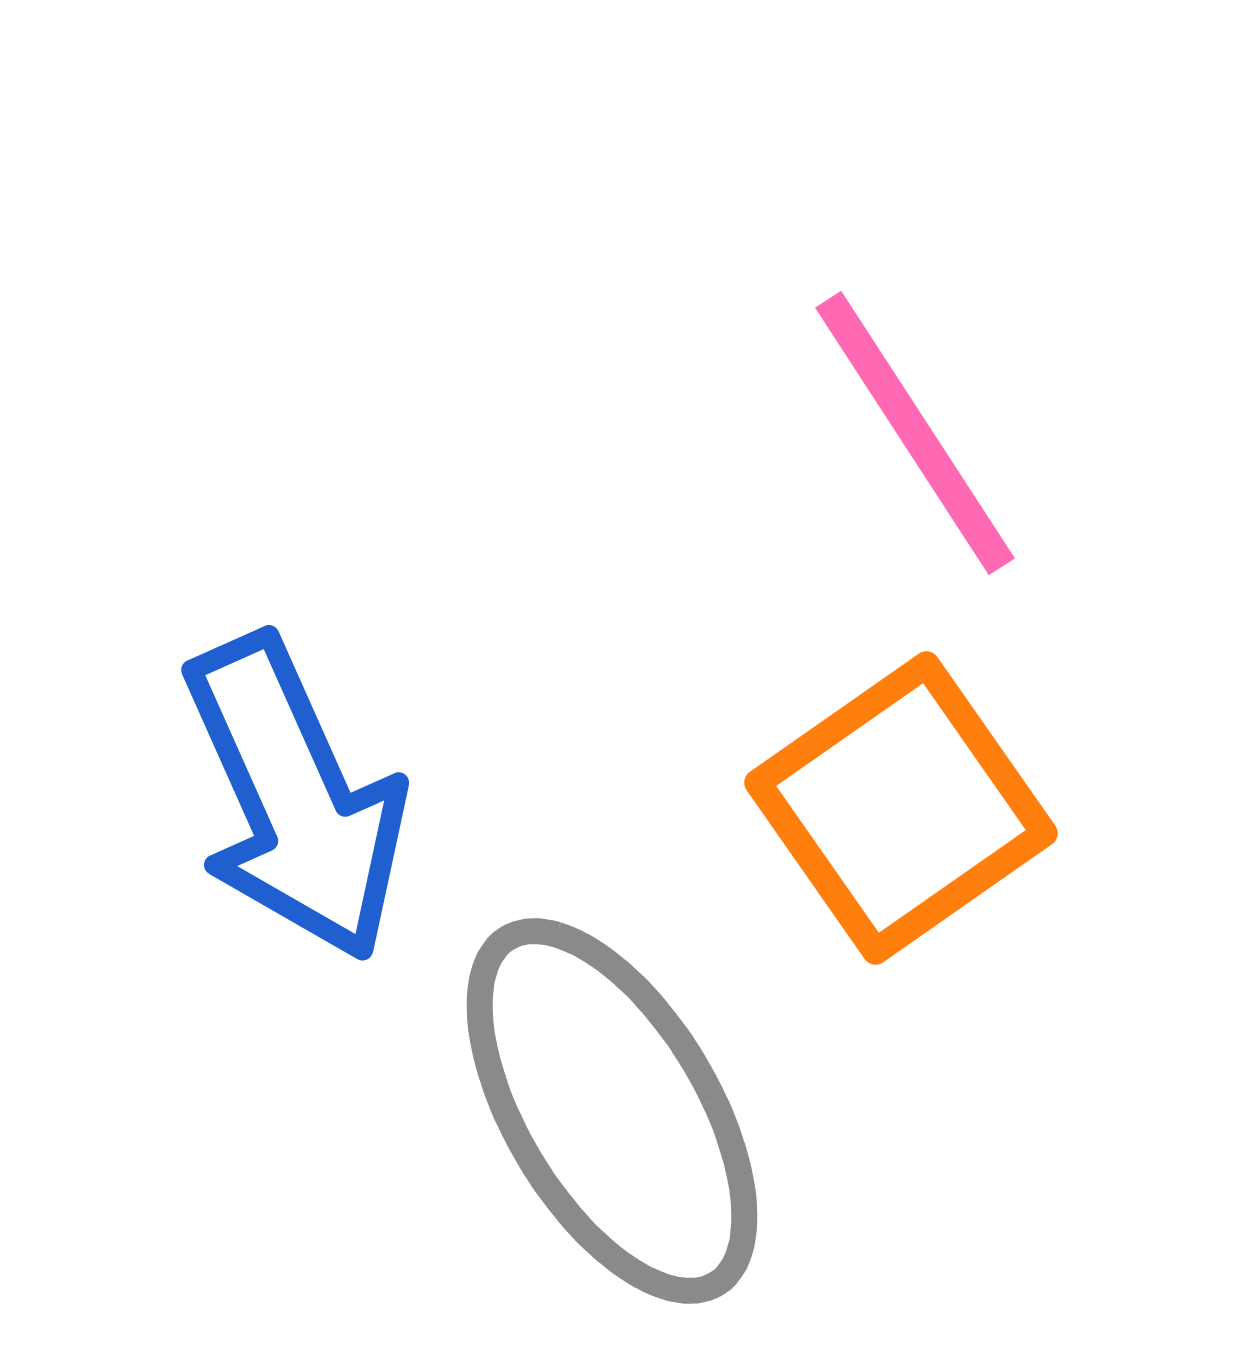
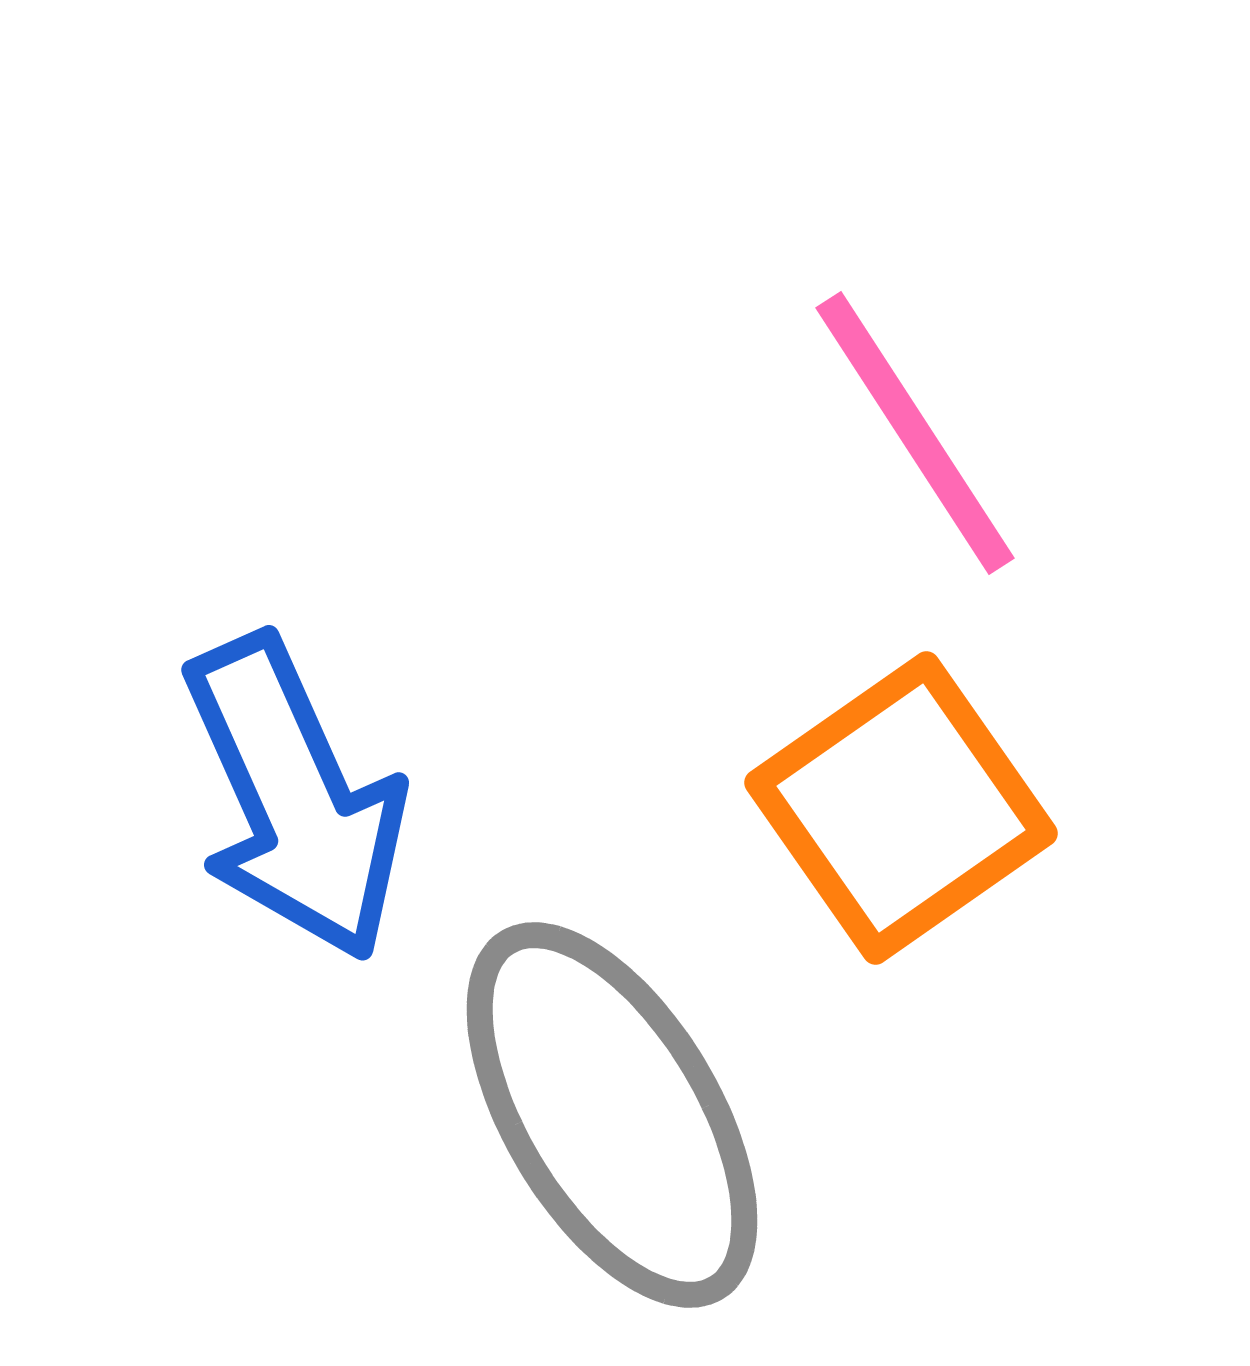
gray ellipse: moved 4 px down
